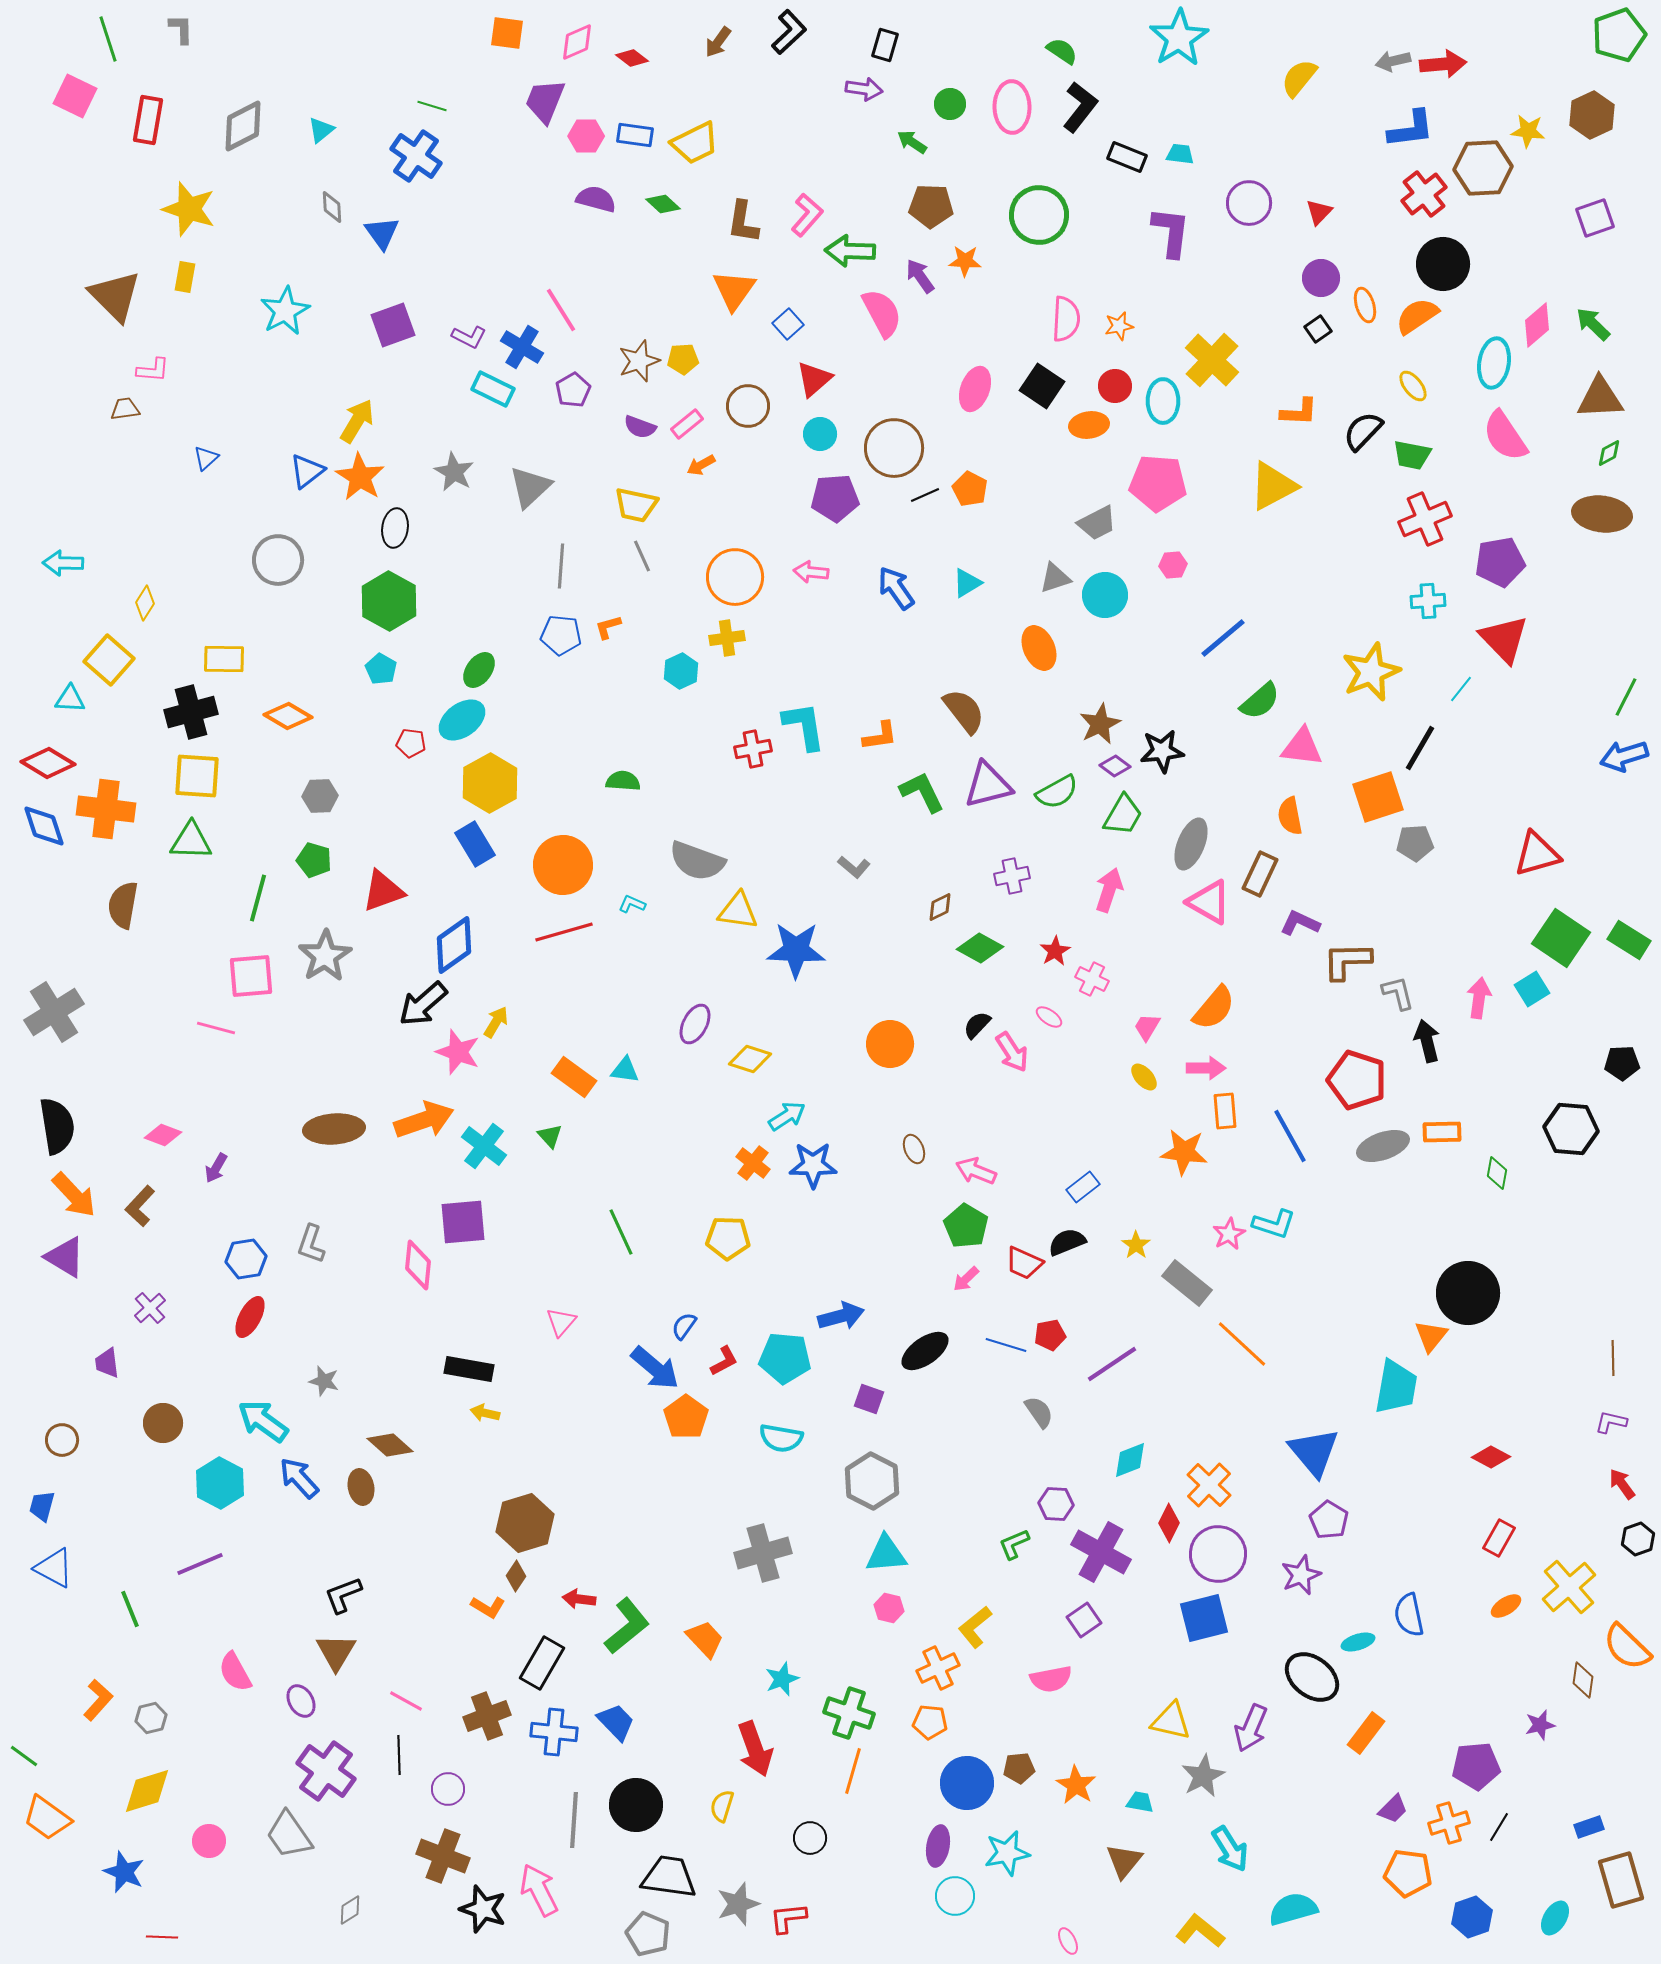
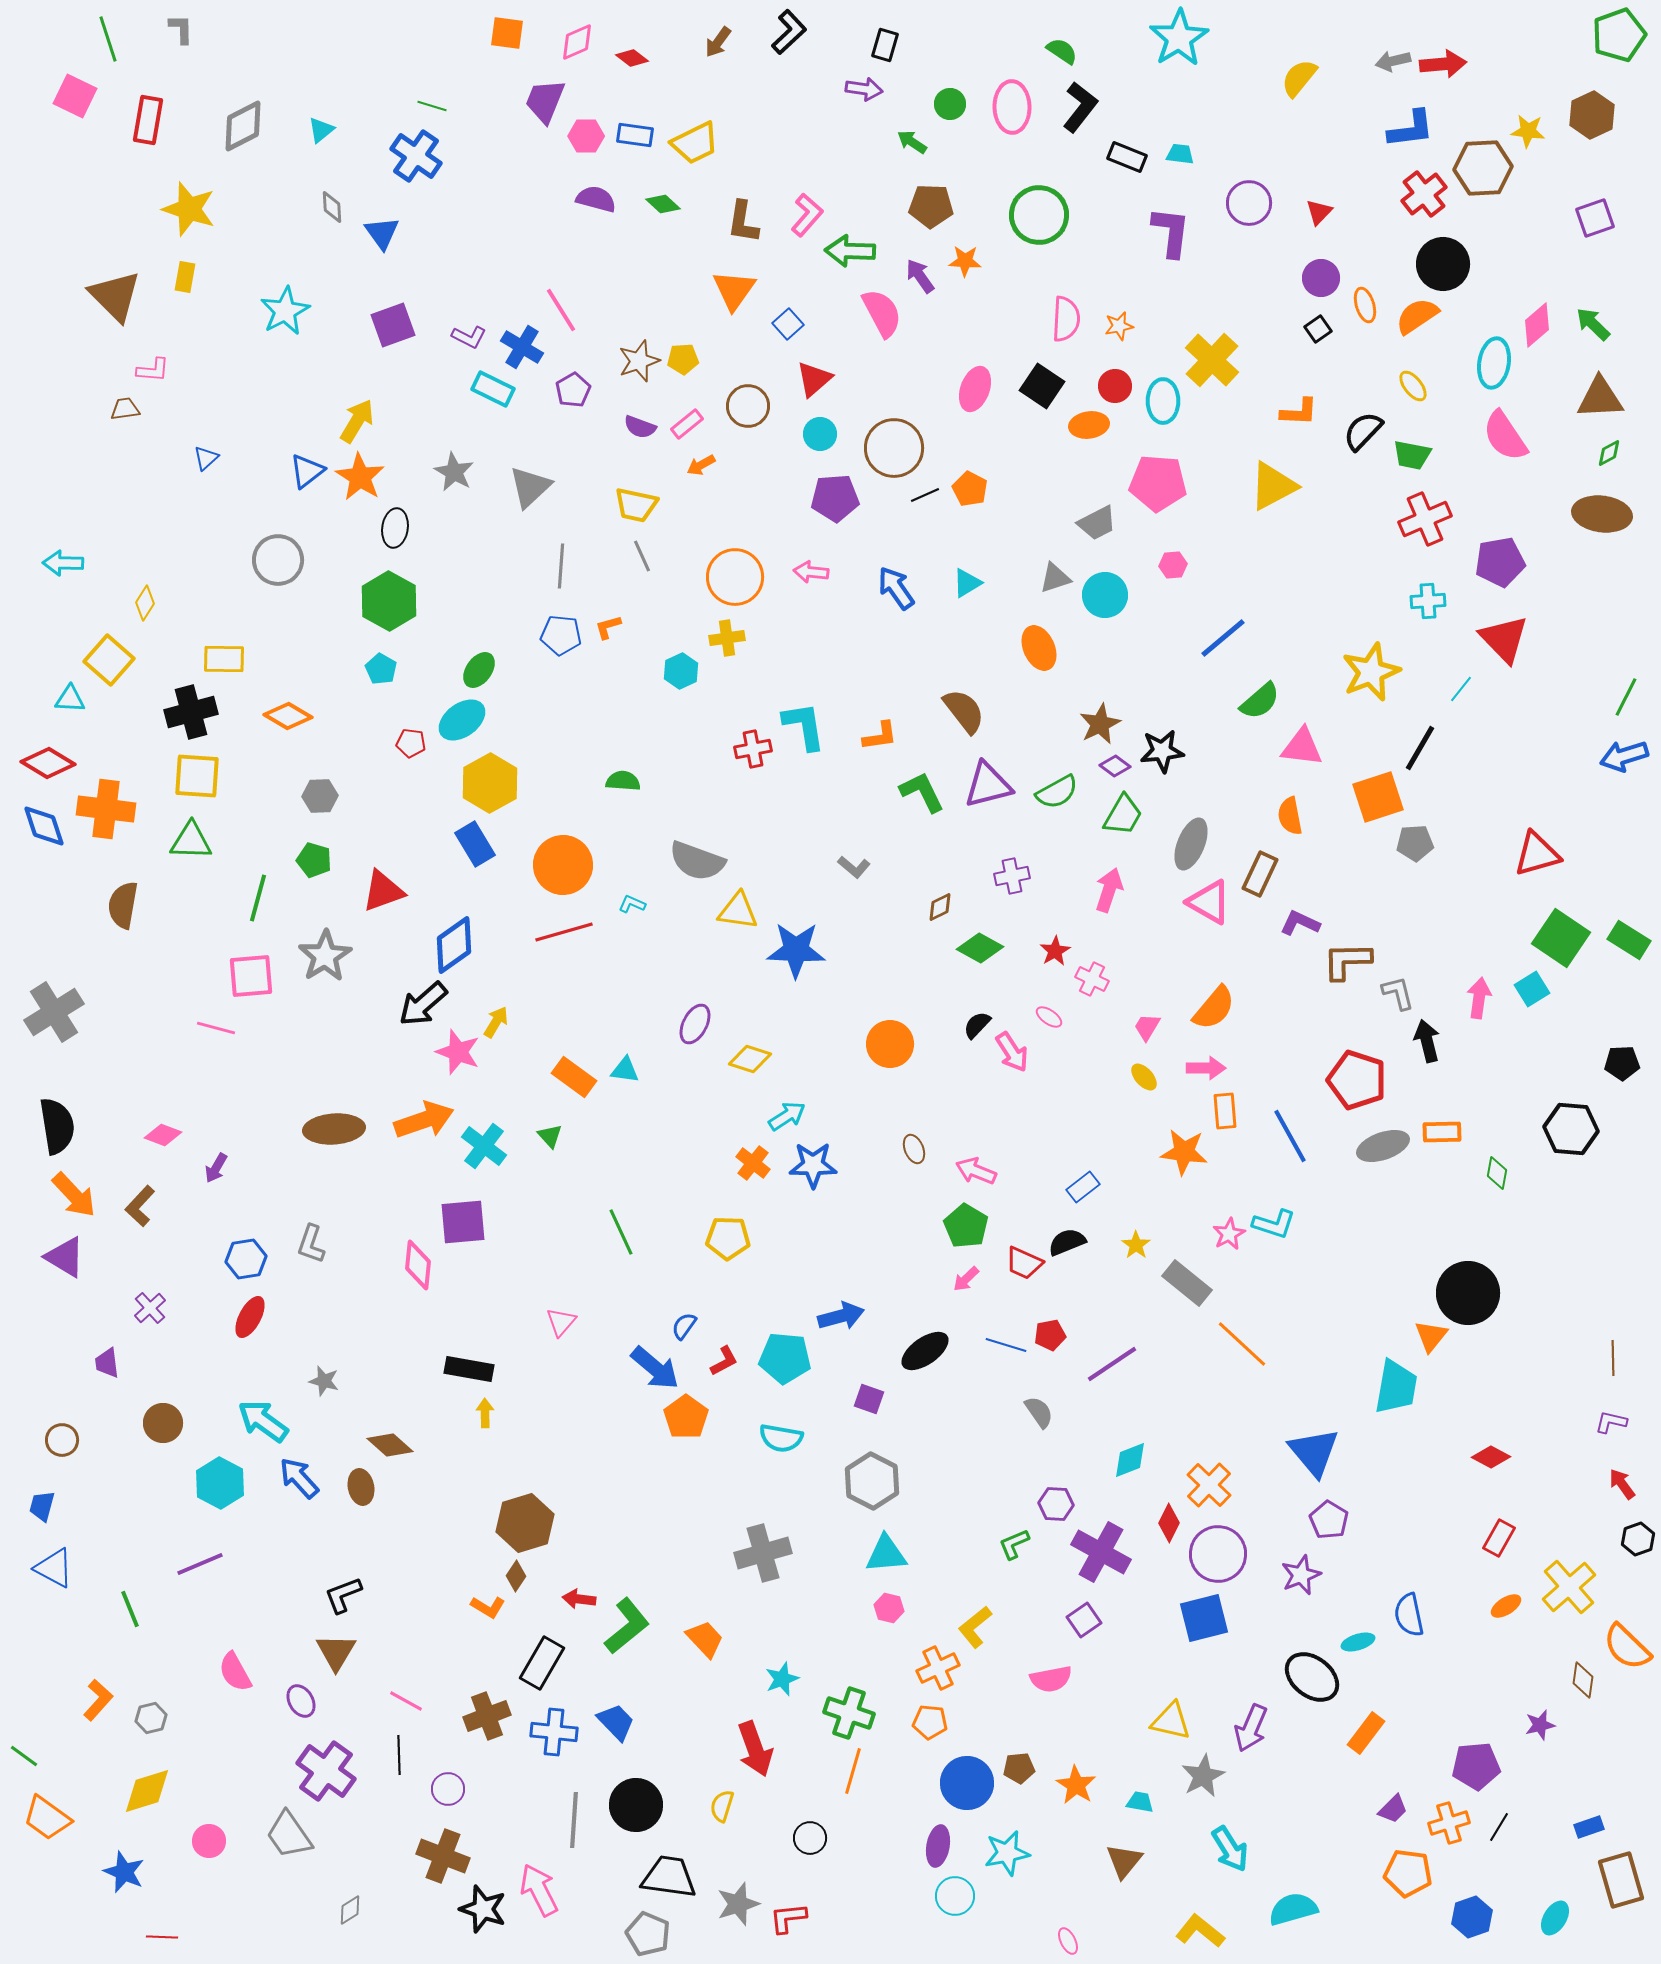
yellow arrow at (485, 1413): rotated 76 degrees clockwise
